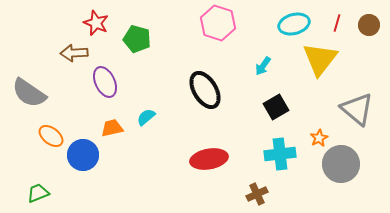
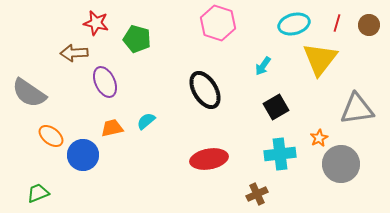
red star: rotated 10 degrees counterclockwise
gray triangle: rotated 48 degrees counterclockwise
cyan semicircle: moved 4 px down
